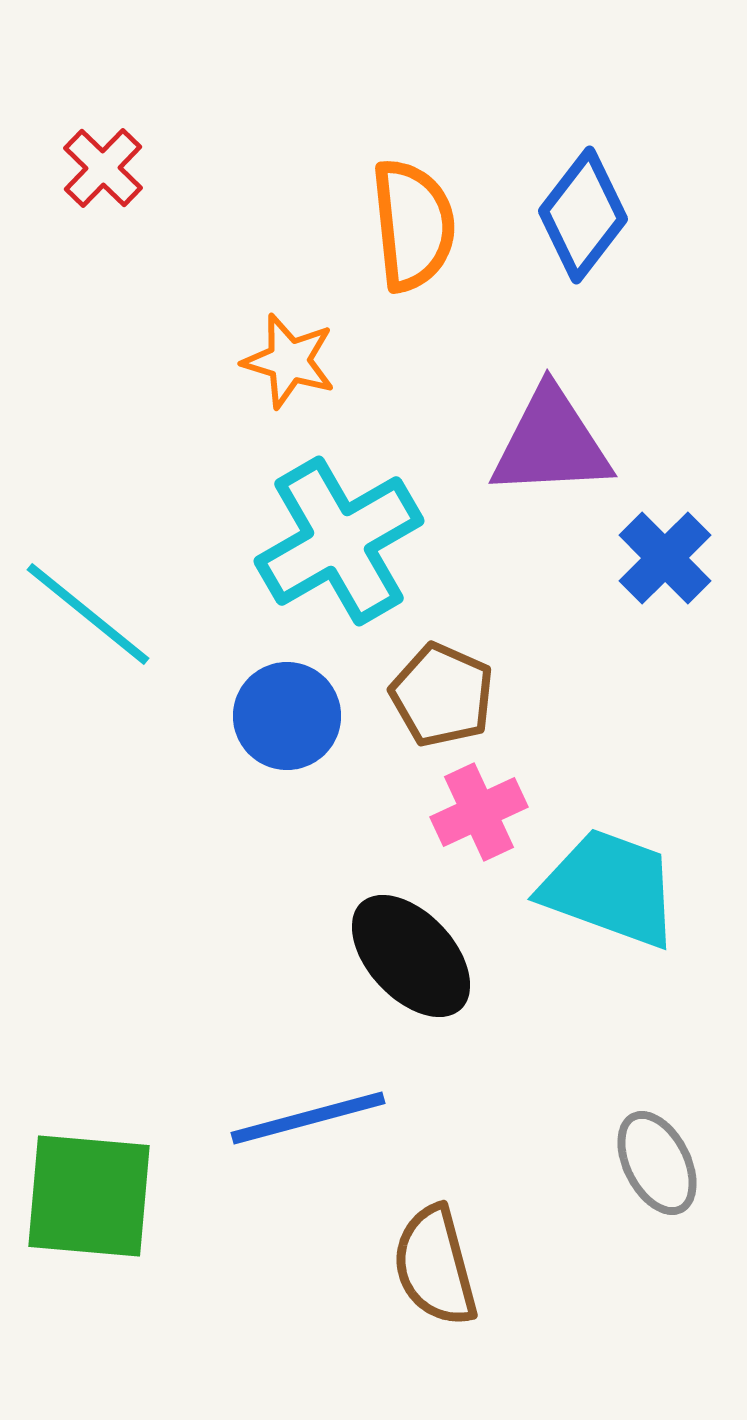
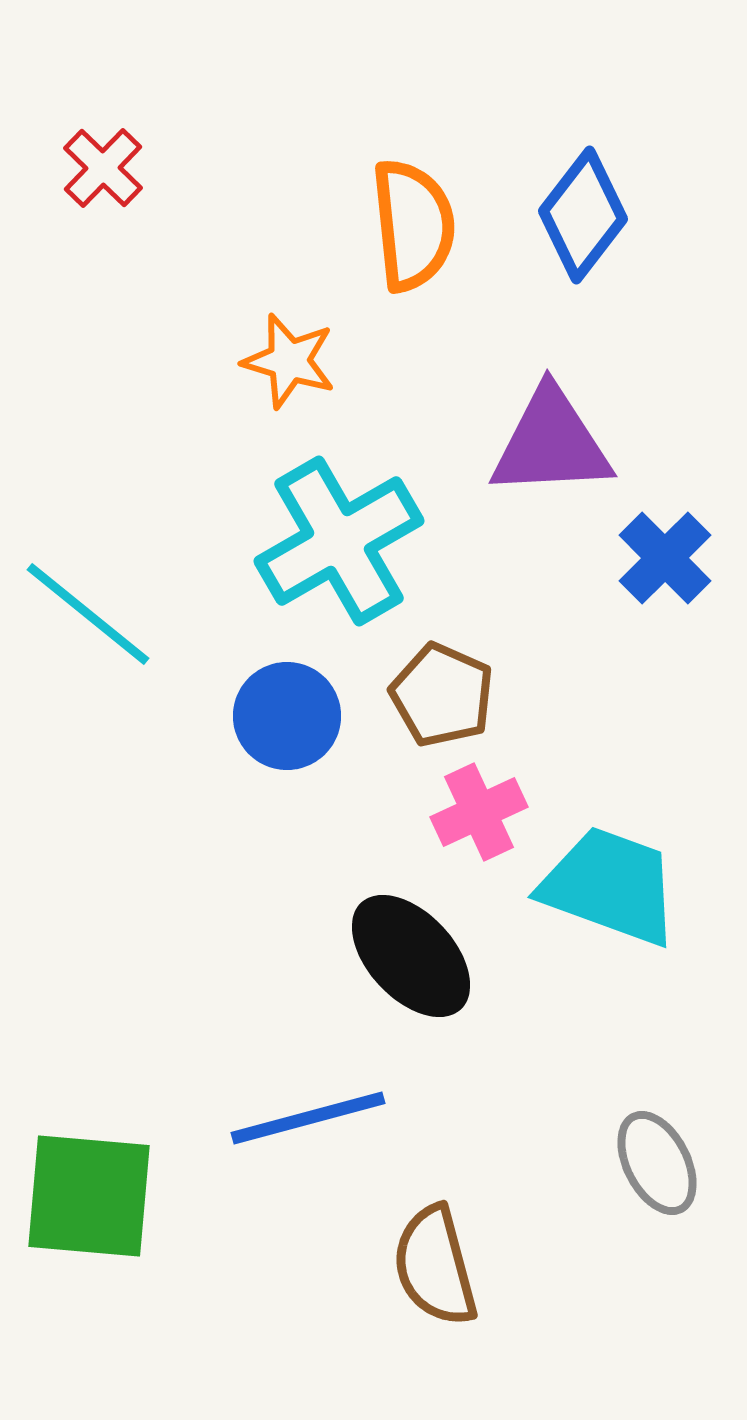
cyan trapezoid: moved 2 px up
